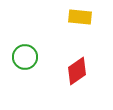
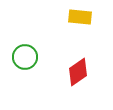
red diamond: moved 1 px right, 1 px down
